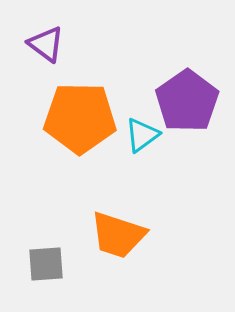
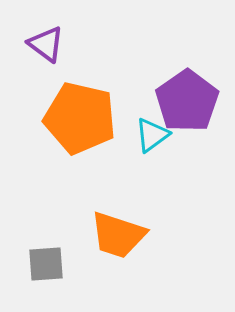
orange pentagon: rotated 12 degrees clockwise
cyan triangle: moved 10 px right
